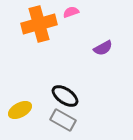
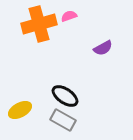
pink semicircle: moved 2 px left, 4 px down
